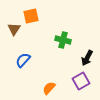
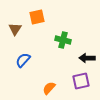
orange square: moved 6 px right, 1 px down
brown triangle: moved 1 px right
black arrow: rotated 63 degrees clockwise
purple square: rotated 18 degrees clockwise
